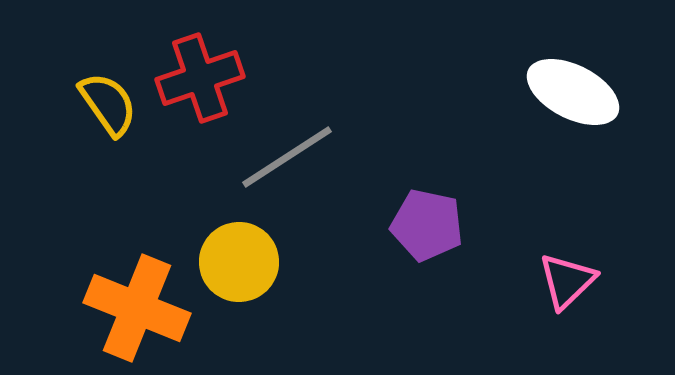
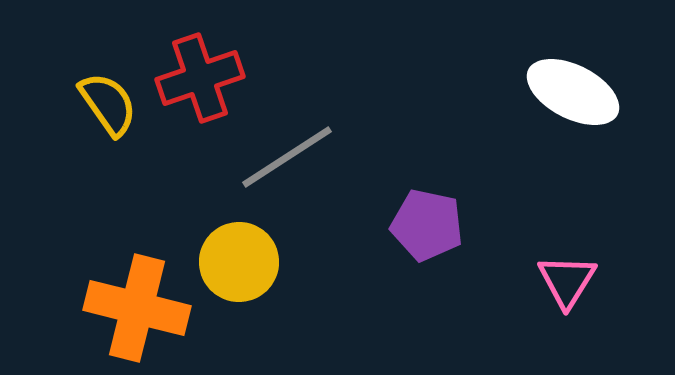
pink triangle: rotated 14 degrees counterclockwise
orange cross: rotated 8 degrees counterclockwise
